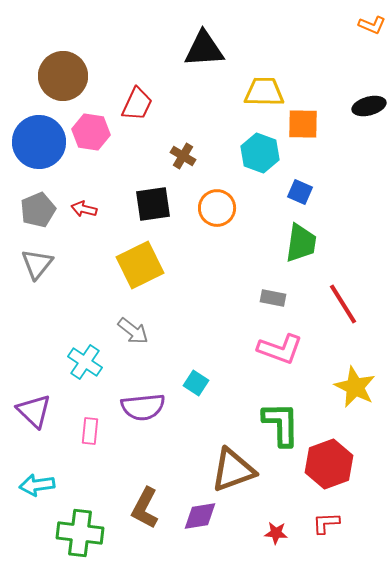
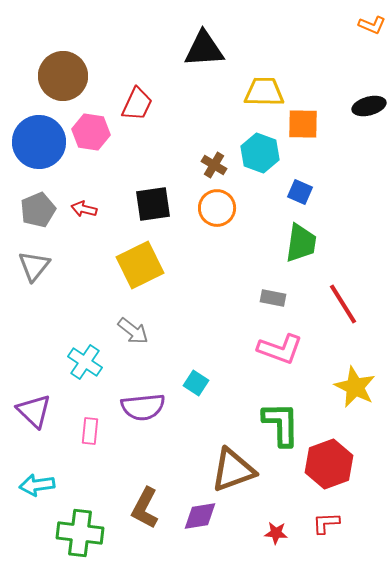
brown cross: moved 31 px right, 9 px down
gray triangle: moved 3 px left, 2 px down
